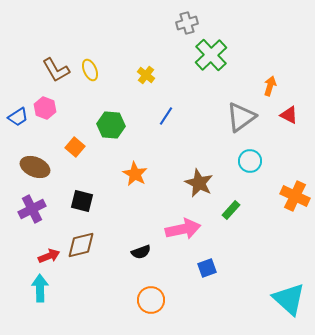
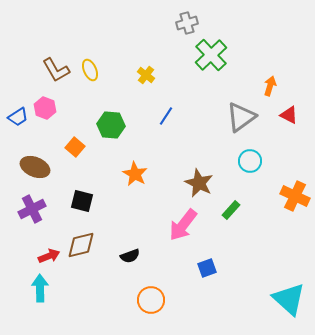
pink arrow: moved 4 px up; rotated 140 degrees clockwise
black semicircle: moved 11 px left, 4 px down
